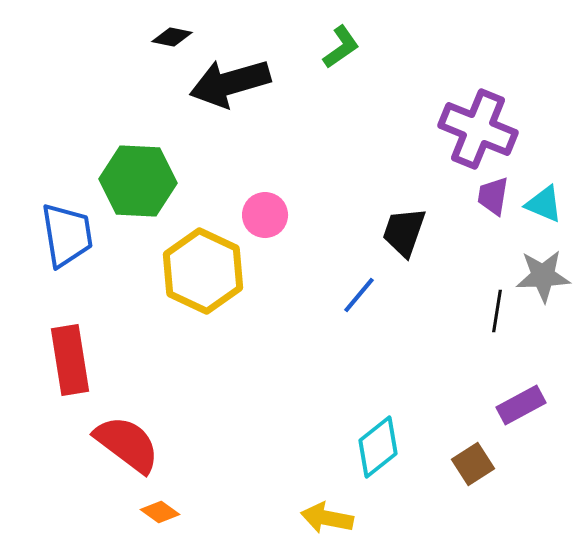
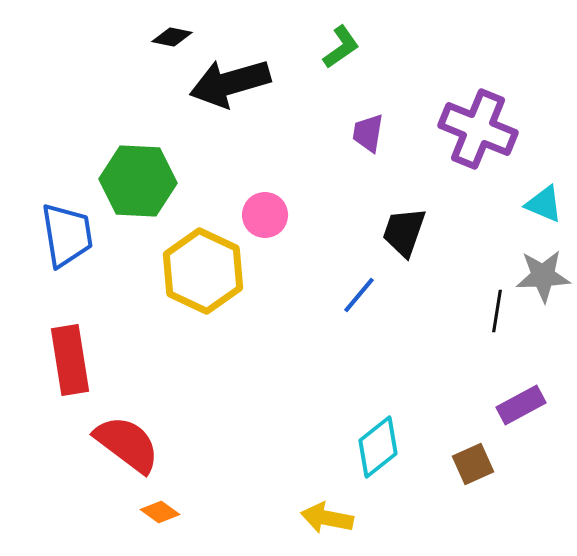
purple trapezoid: moved 125 px left, 63 px up
brown square: rotated 9 degrees clockwise
